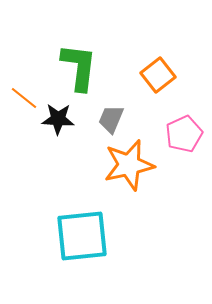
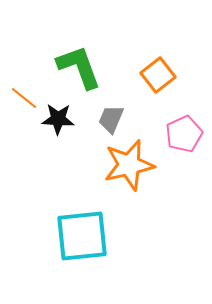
green L-shape: rotated 27 degrees counterclockwise
